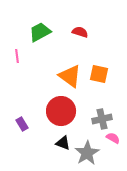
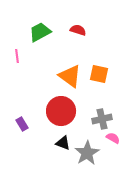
red semicircle: moved 2 px left, 2 px up
